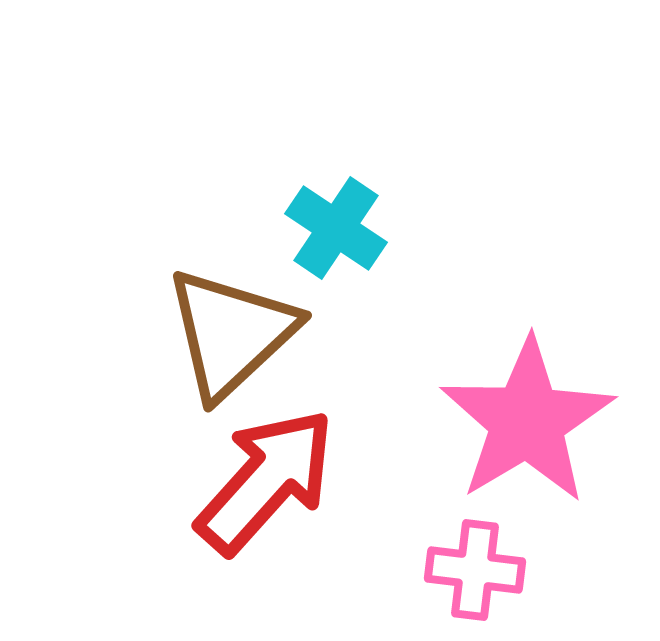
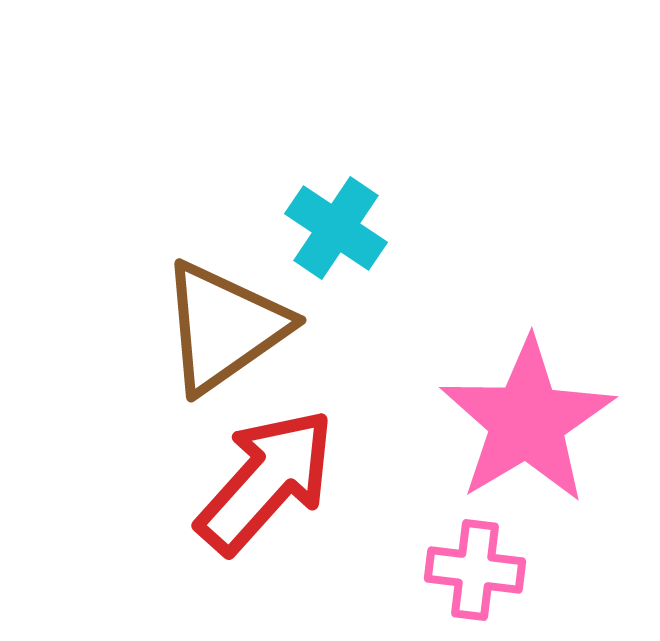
brown triangle: moved 7 px left, 6 px up; rotated 8 degrees clockwise
